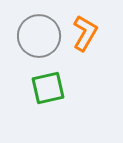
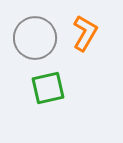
gray circle: moved 4 px left, 2 px down
